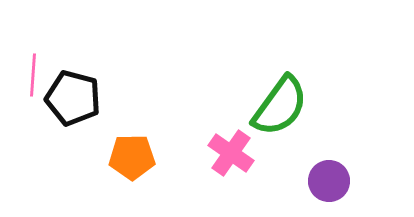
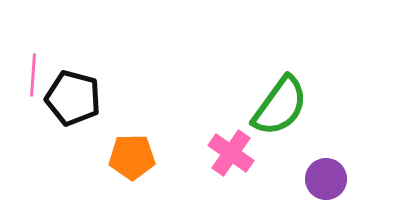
purple circle: moved 3 px left, 2 px up
